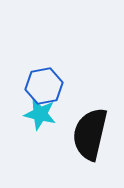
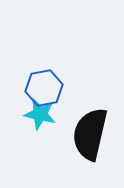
blue hexagon: moved 2 px down
